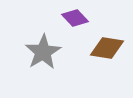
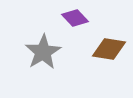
brown diamond: moved 2 px right, 1 px down
